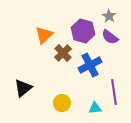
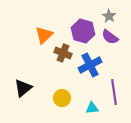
brown cross: rotated 24 degrees counterclockwise
yellow circle: moved 5 px up
cyan triangle: moved 3 px left
